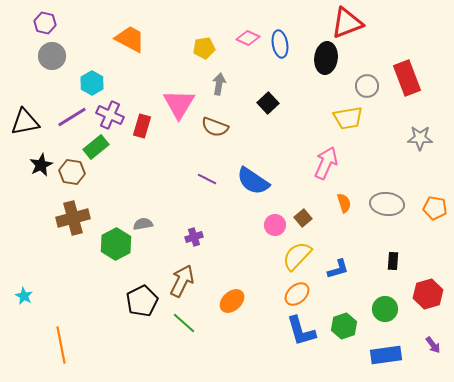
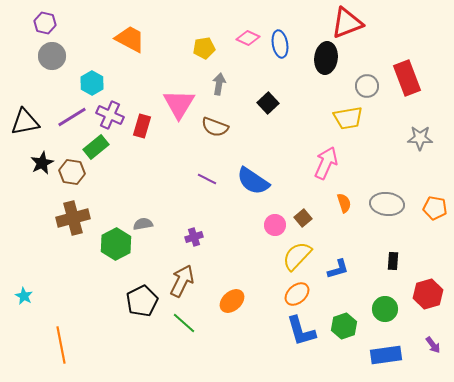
black star at (41, 165): moved 1 px right, 2 px up
